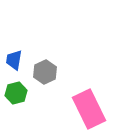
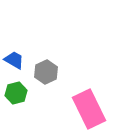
blue trapezoid: rotated 110 degrees clockwise
gray hexagon: moved 1 px right
